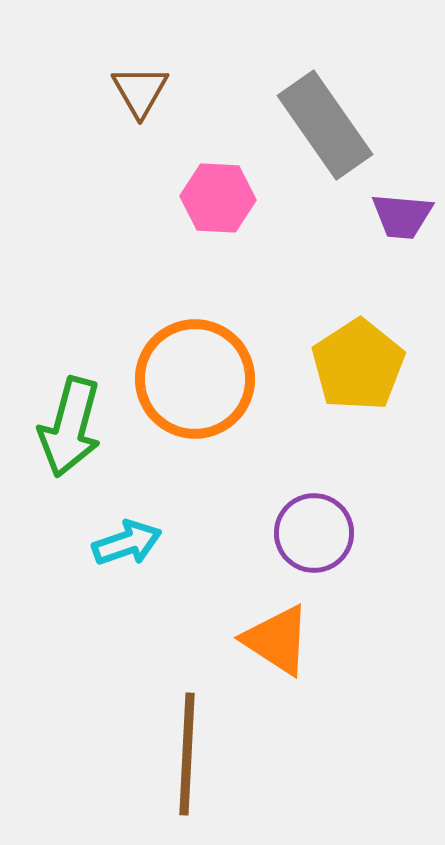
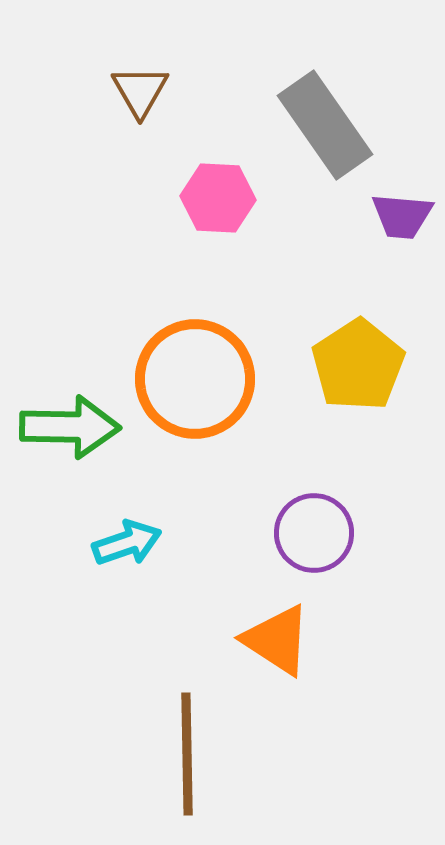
green arrow: rotated 104 degrees counterclockwise
brown line: rotated 4 degrees counterclockwise
